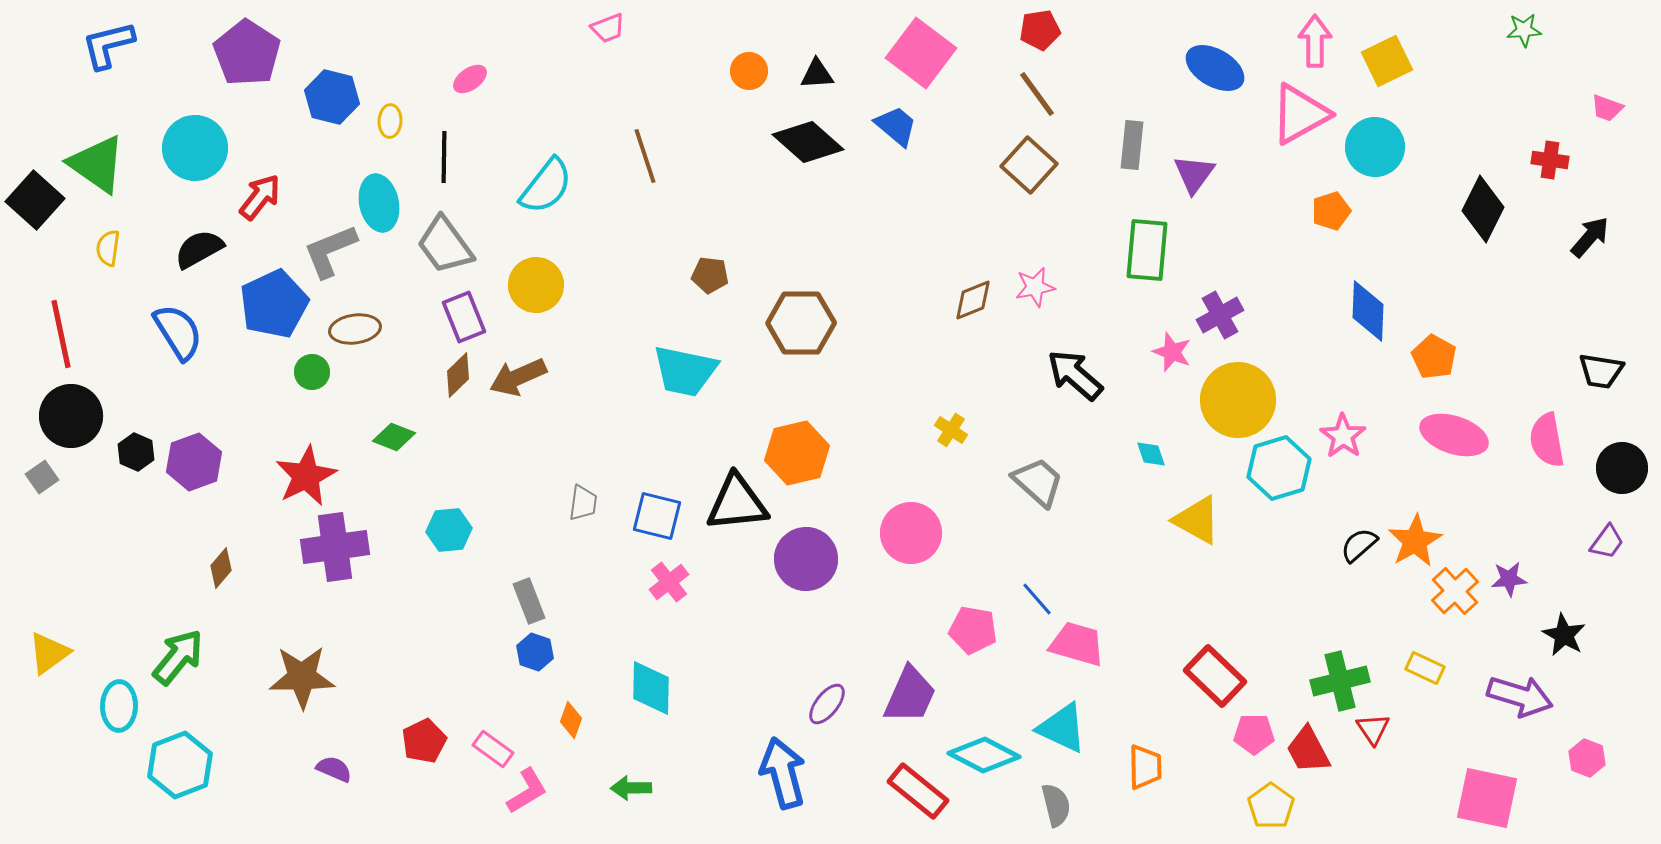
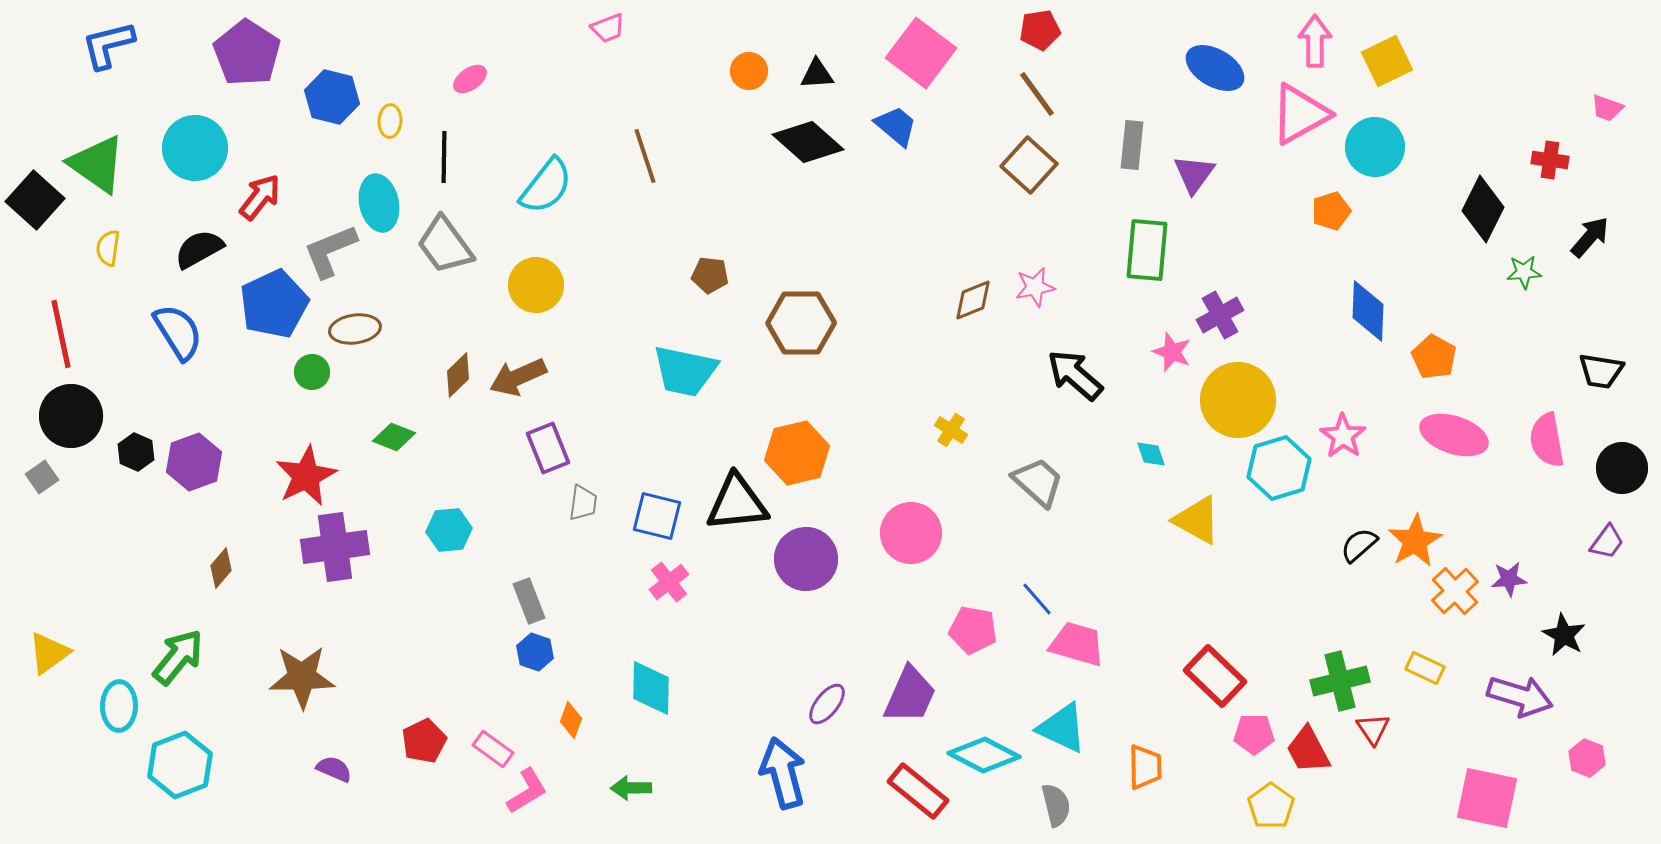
green star at (1524, 30): moved 242 px down
purple rectangle at (464, 317): moved 84 px right, 131 px down
